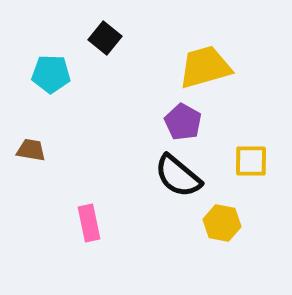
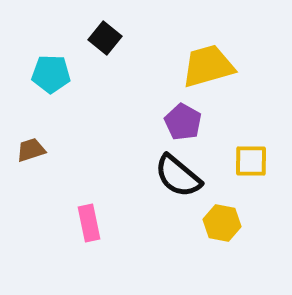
yellow trapezoid: moved 3 px right, 1 px up
brown trapezoid: rotated 28 degrees counterclockwise
